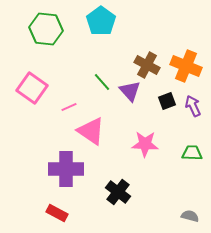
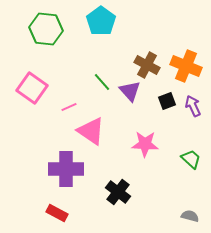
green trapezoid: moved 1 px left, 6 px down; rotated 40 degrees clockwise
